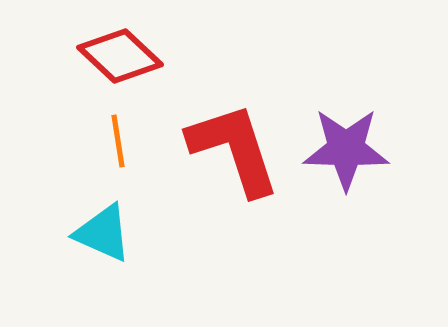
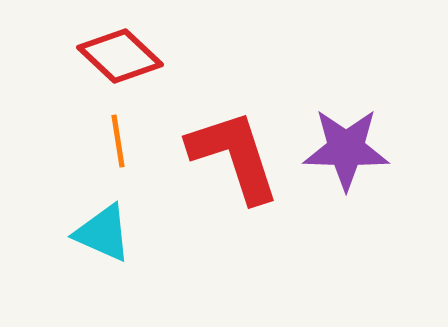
red L-shape: moved 7 px down
